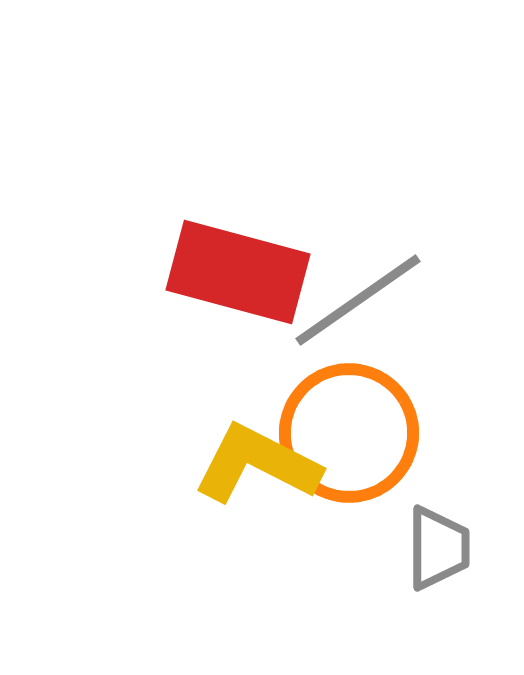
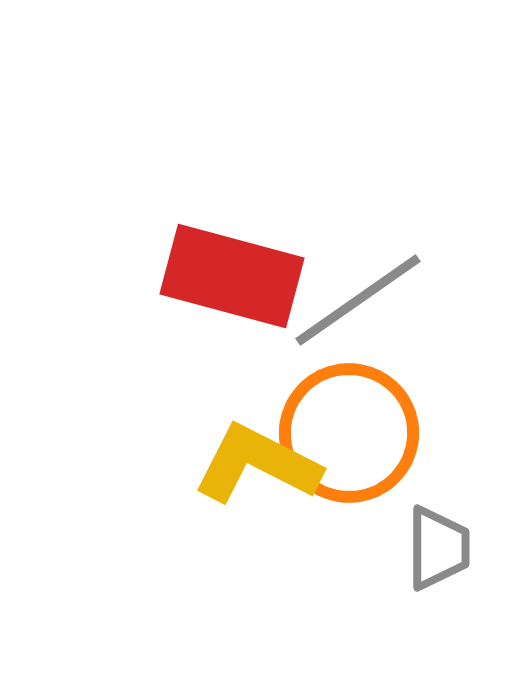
red rectangle: moved 6 px left, 4 px down
